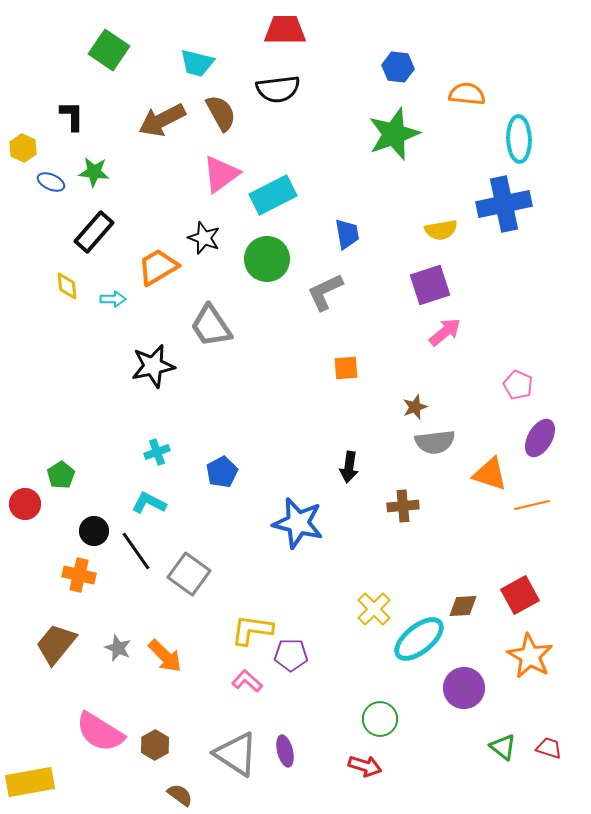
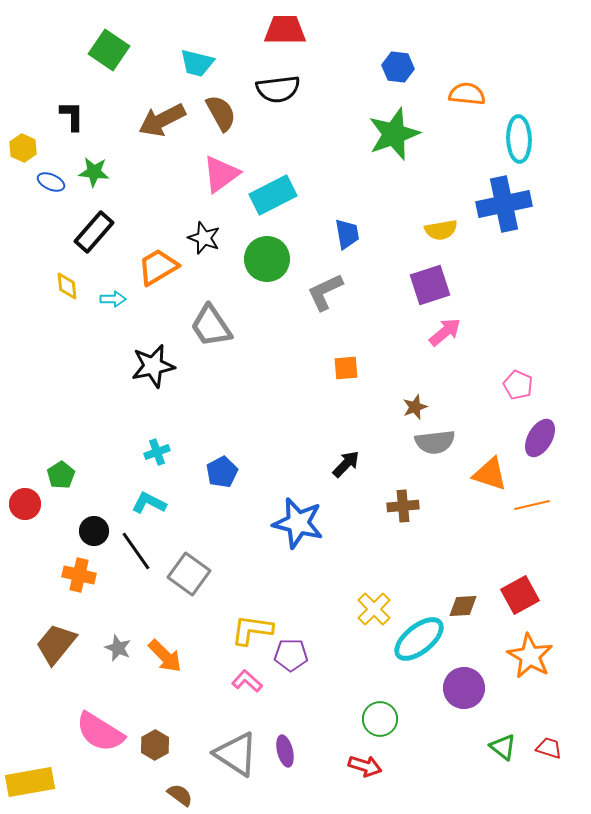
black arrow at (349, 467): moved 3 px left, 3 px up; rotated 144 degrees counterclockwise
